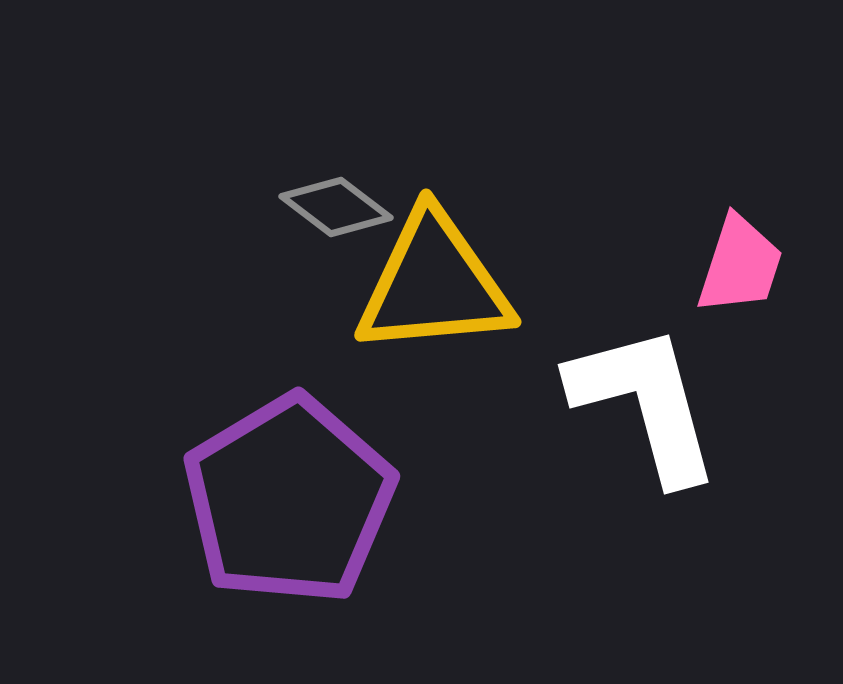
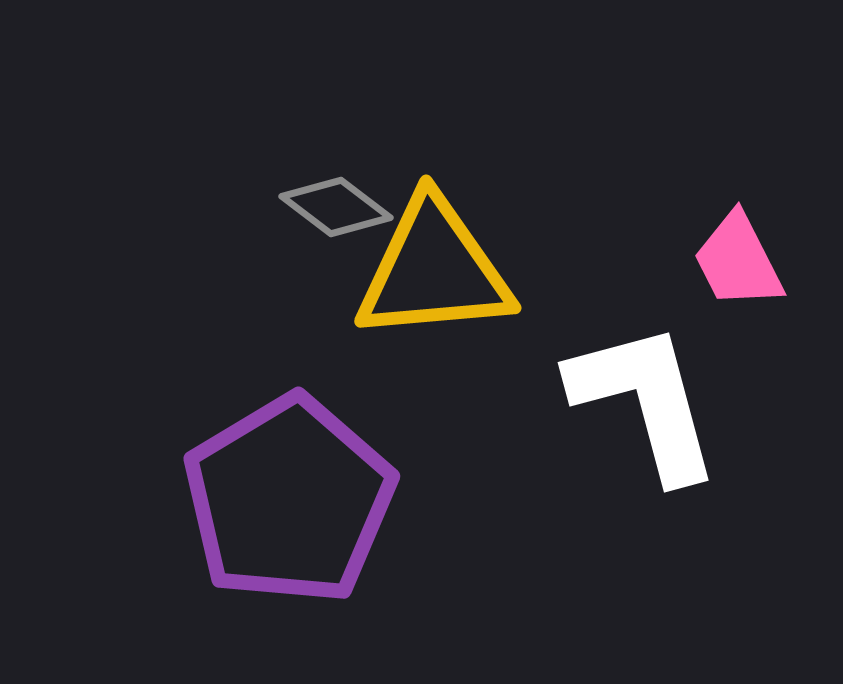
pink trapezoid: moved 2 px left, 4 px up; rotated 135 degrees clockwise
yellow triangle: moved 14 px up
white L-shape: moved 2 px up
